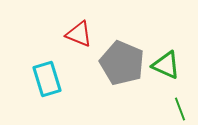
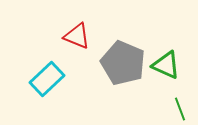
red triangle: moved 2 px left, 2 px down
gray pentagon: moved 1 px right
cyan rectangle: rotated 64 degrees clockwise
